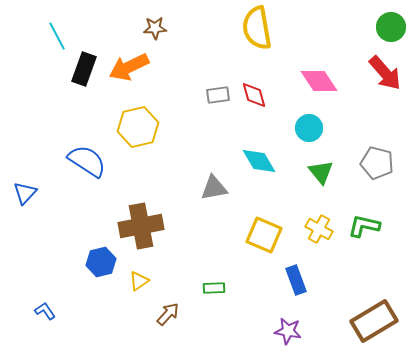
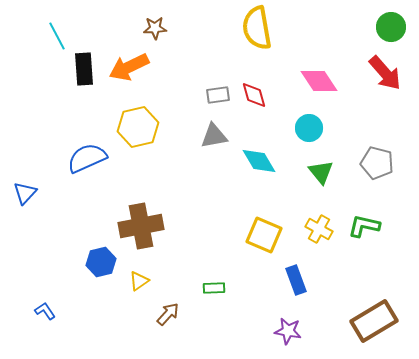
black rectangle: rotated 24 degrees counterclockwise
blue semicircle: moved 3 px up; rotated 57 degrees counterclockwise
gray triangle: moved 52 px up
